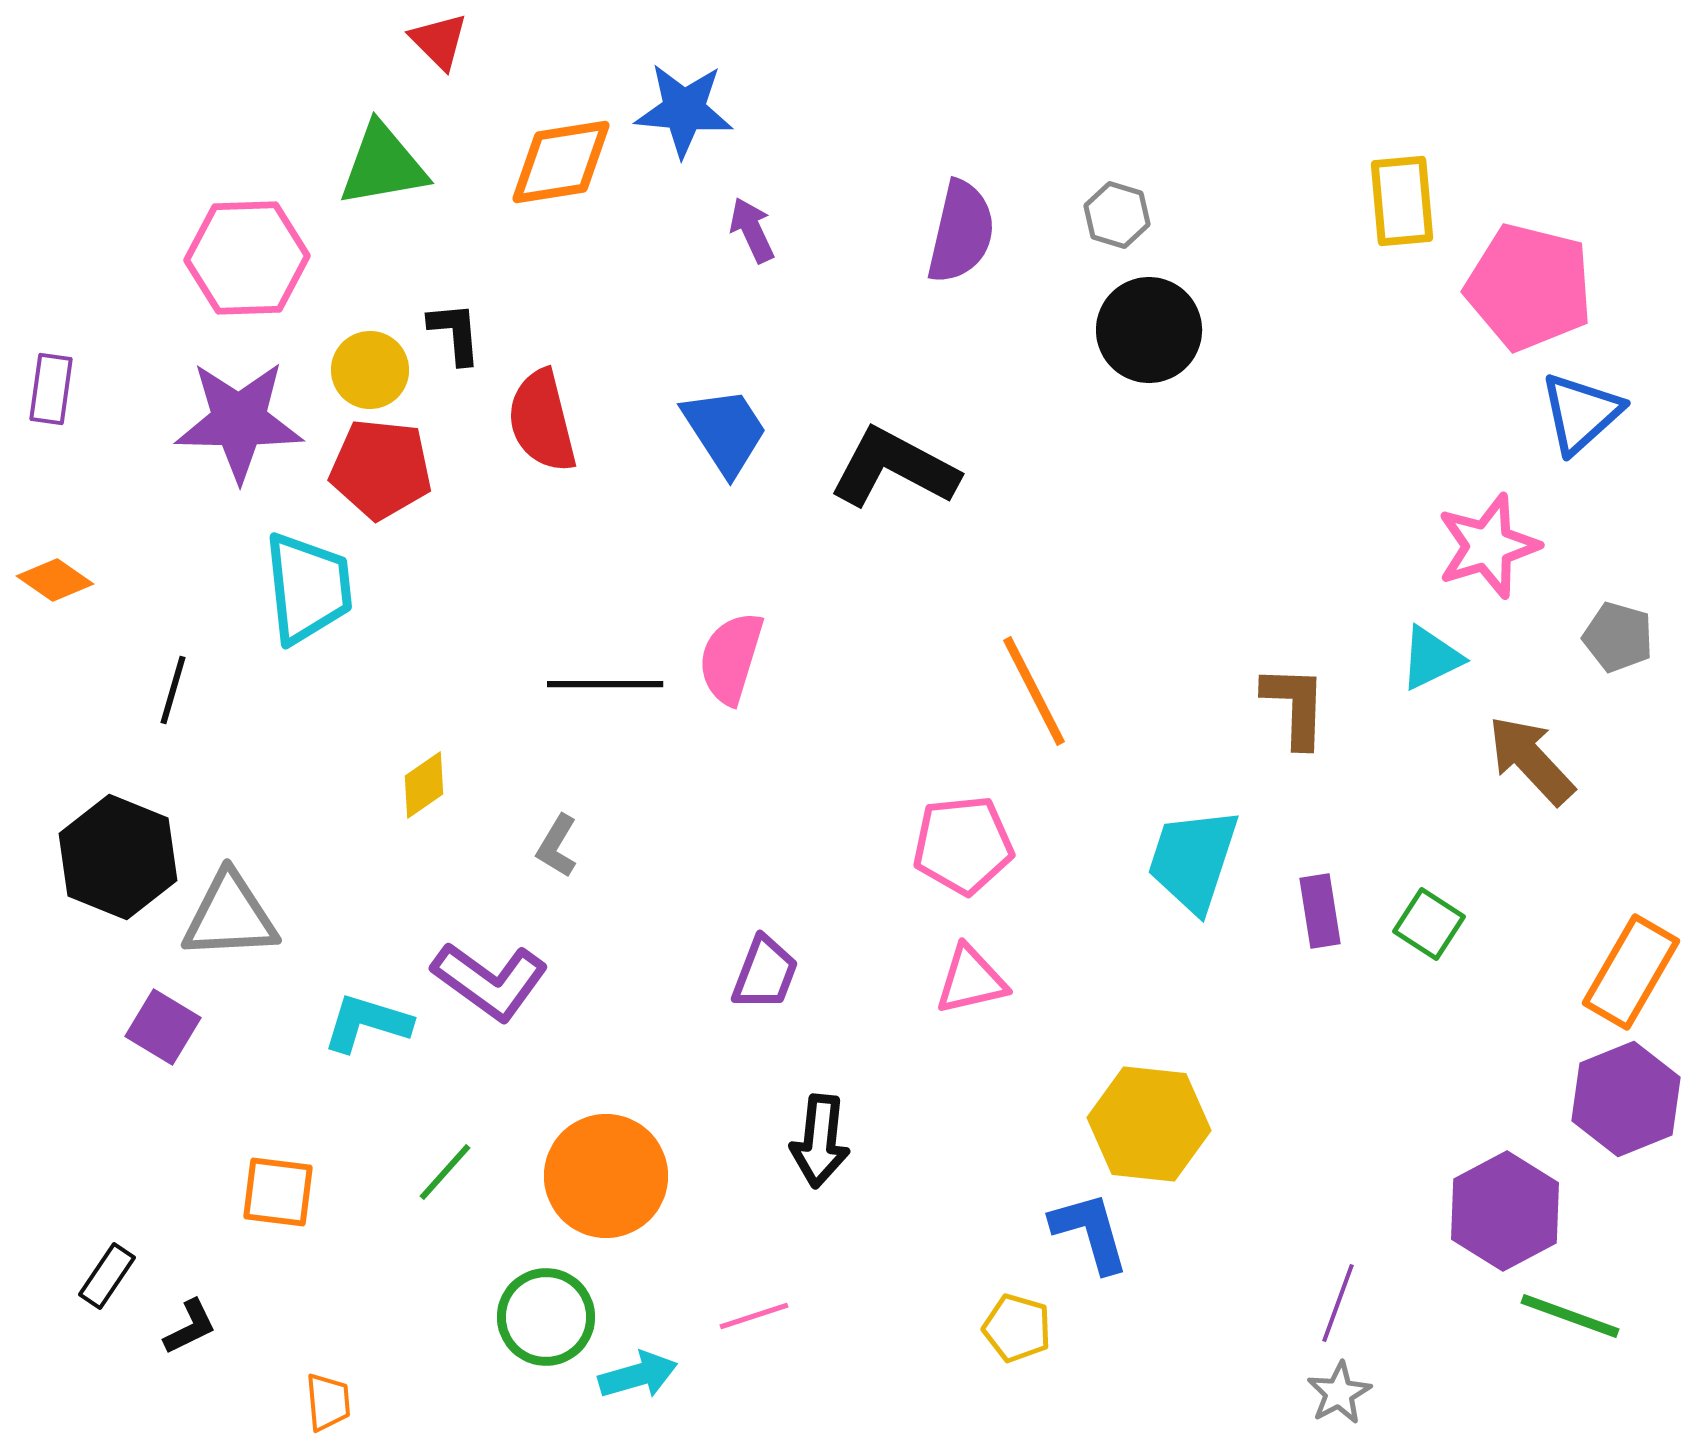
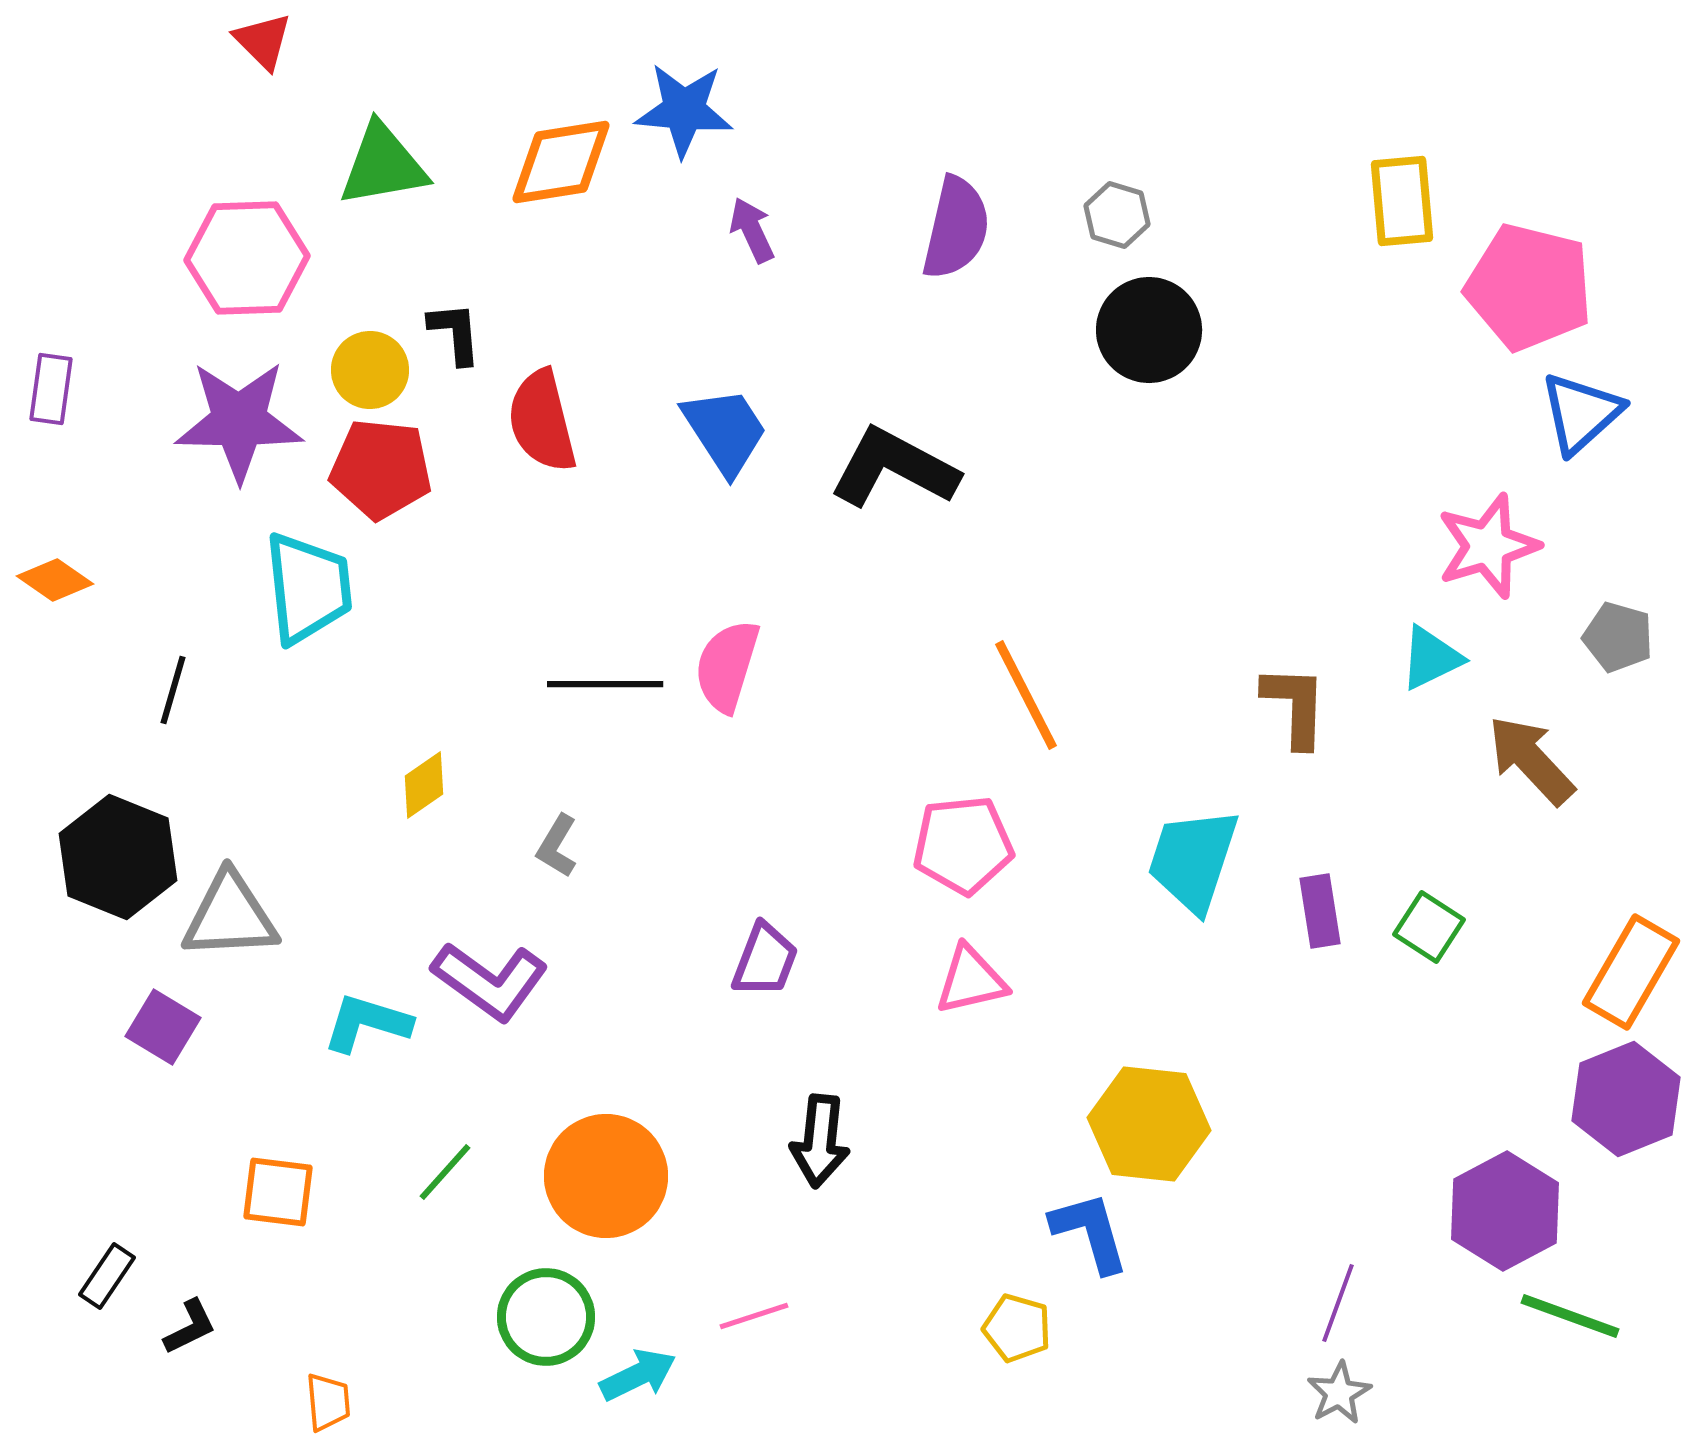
red triangle at (439, 41): moved 176 px left
purple semicircle at (961, 232): moved 5 px left, 4 px up
pink semicircle at (731, 658): moved 4 px left, 8 px down
orange line at (1034, 691): moved 8 px left, 4 px down
green square at (1429, 924): moved 3 px down
purple trapezoid at (765, 973): moved 13 px up
cyan arrow at (638, 1375): rotated 10 degrees counterclockwise
